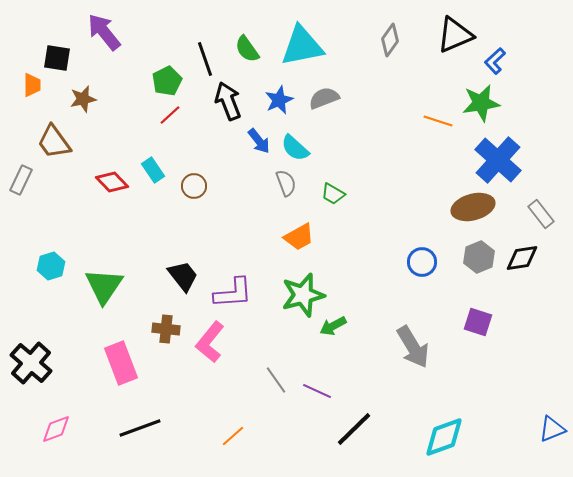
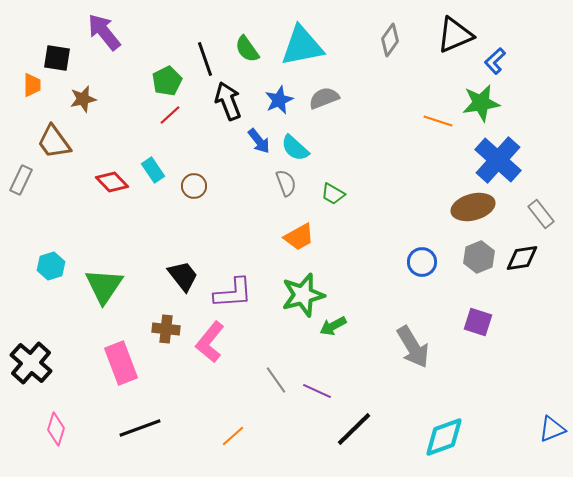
pink diamond at (56, 429): rotated 52 degrees counterclockwise
